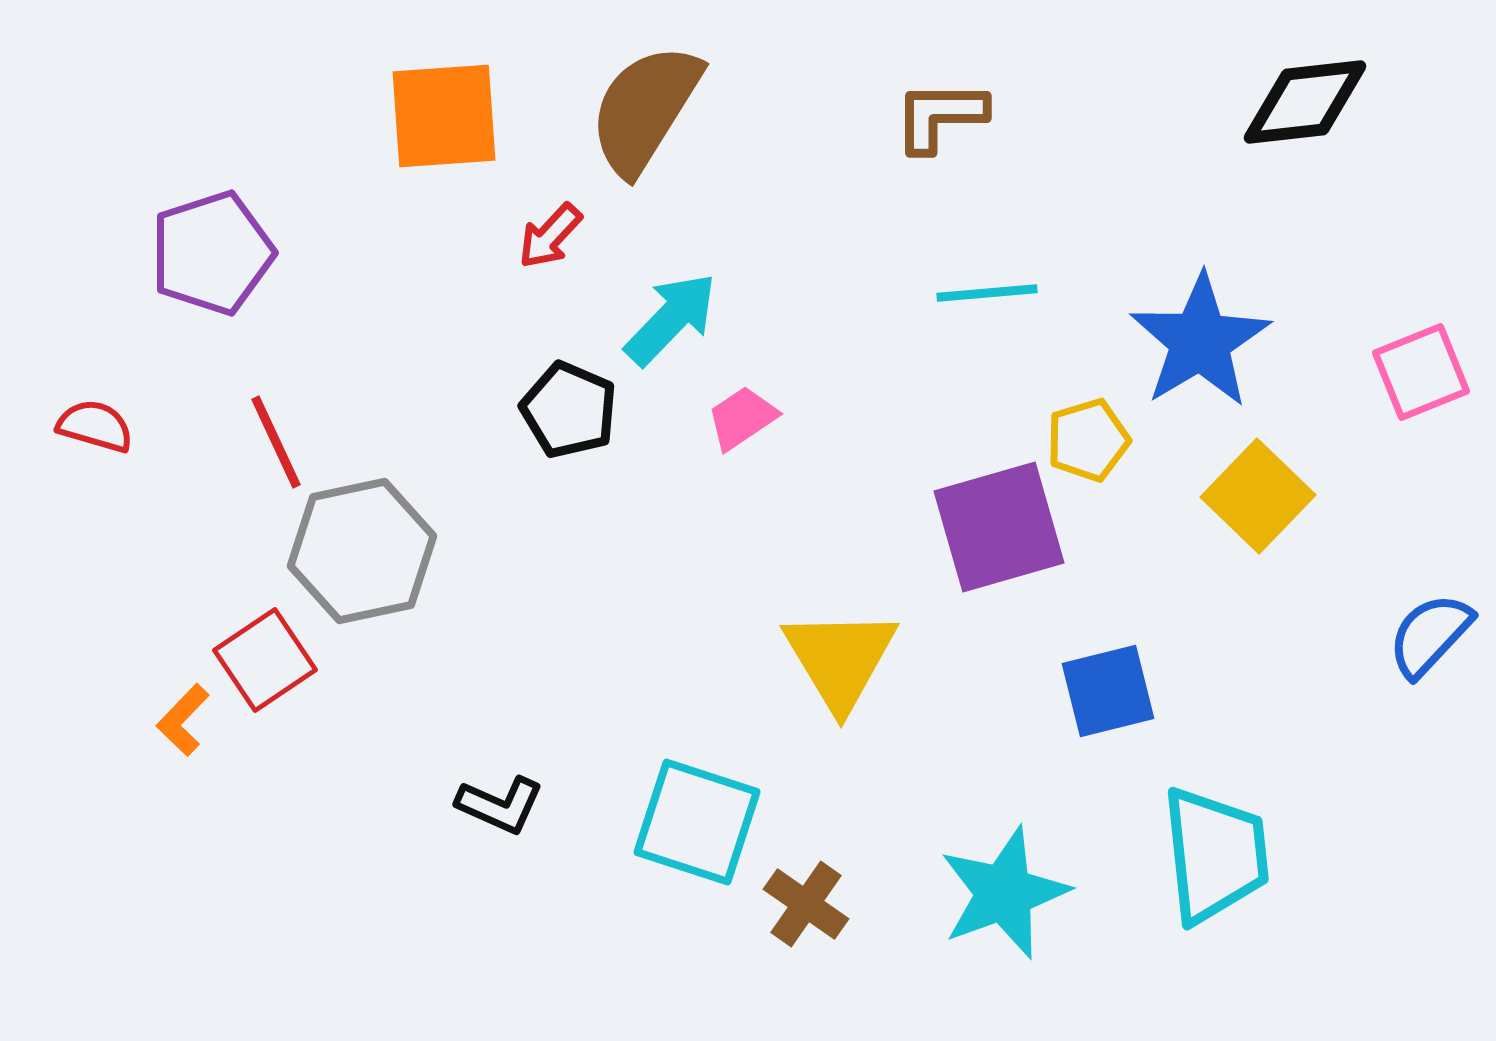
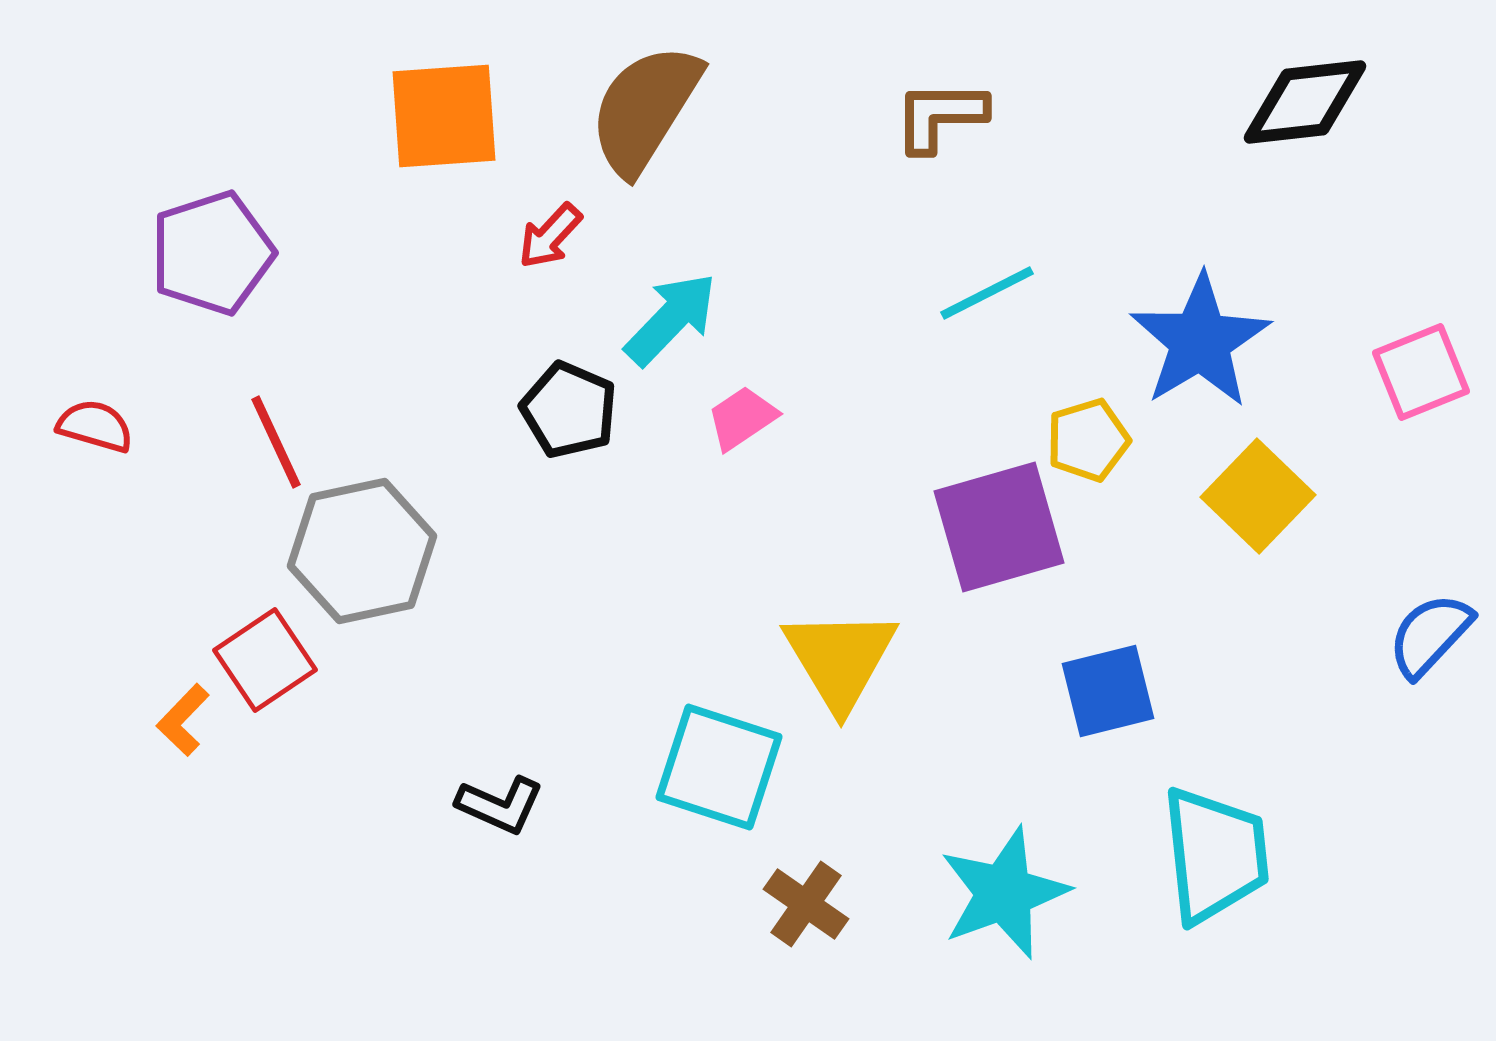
cyan line: rotated 22 degrees counterclockwise
cyan square: moved 22 px right, 55 px up
